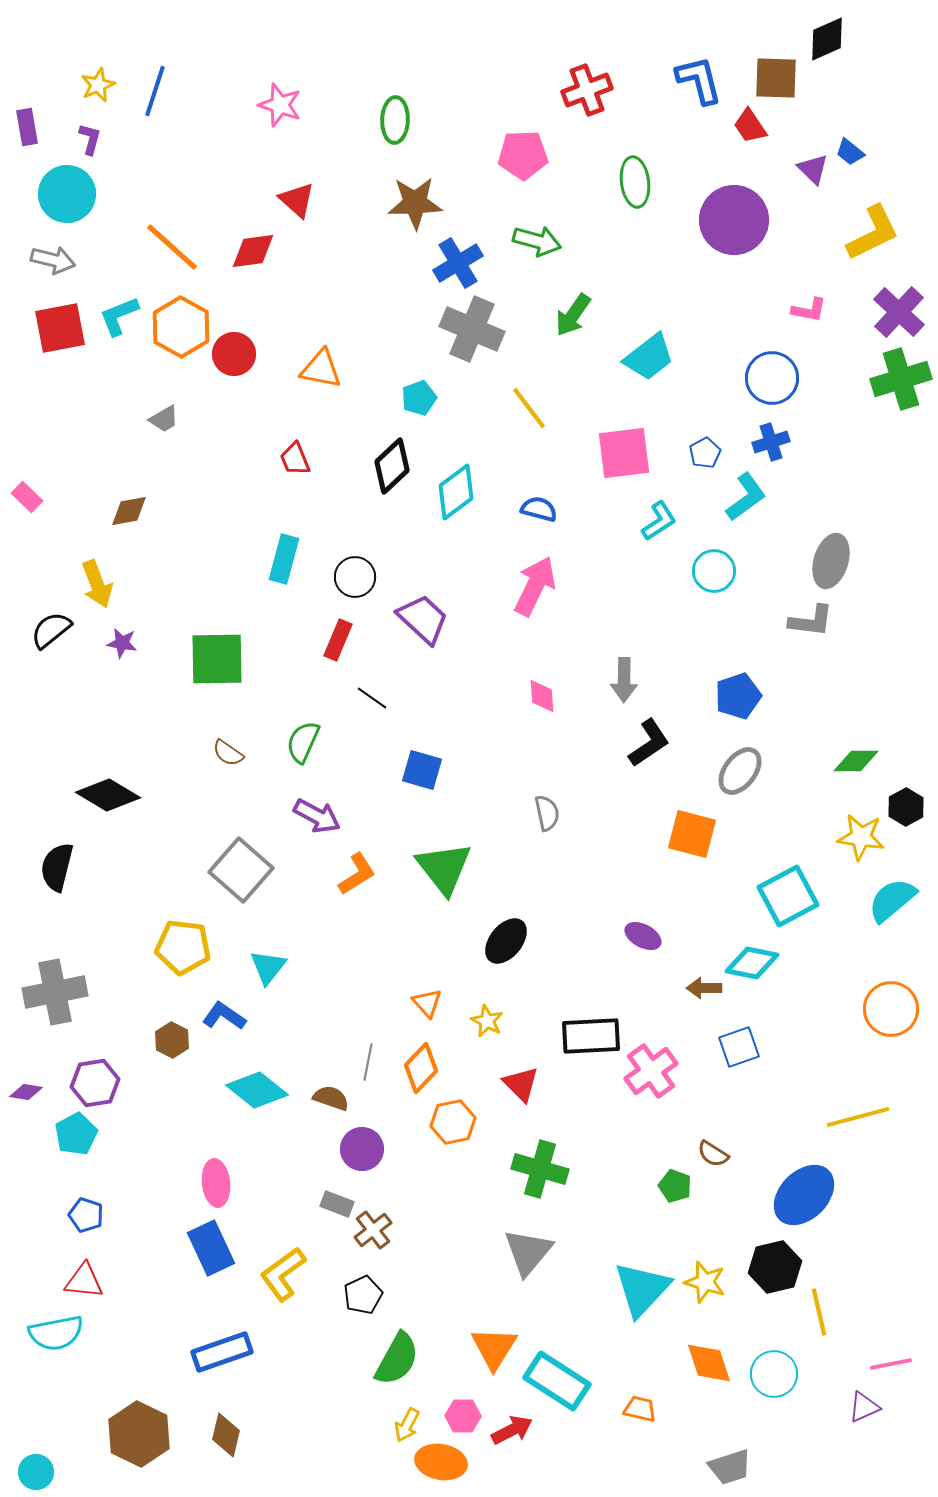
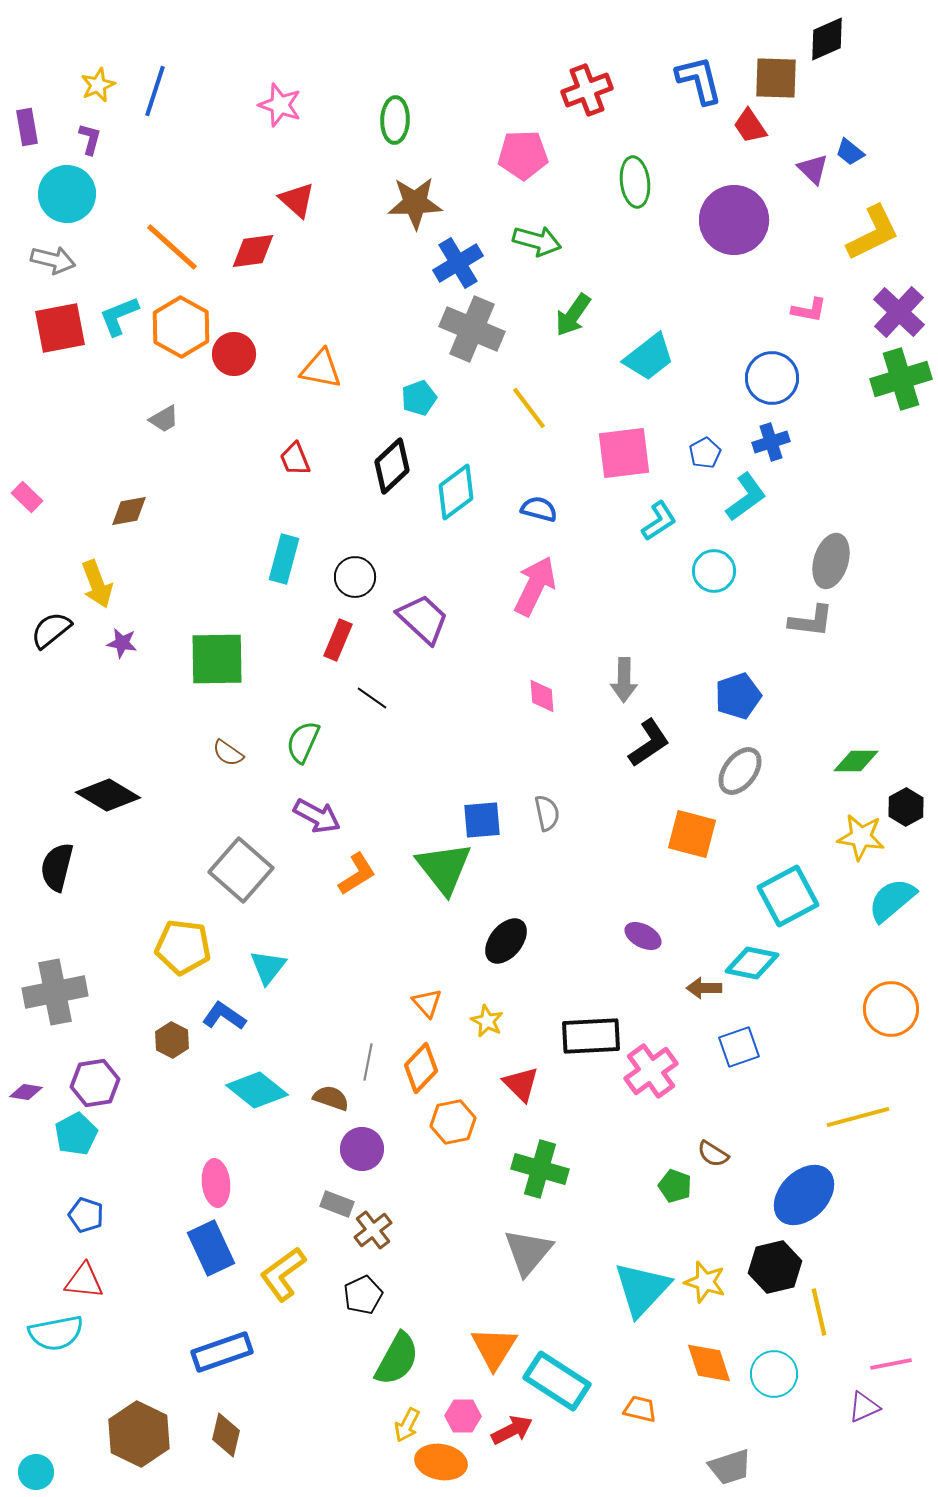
blue square at (422, 770): moved 60 px right, 50 px down; rotated 21 degrees counterclockwise
